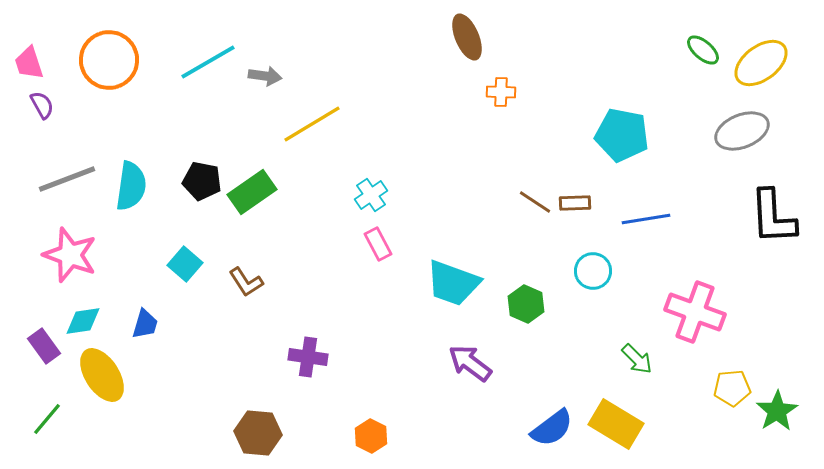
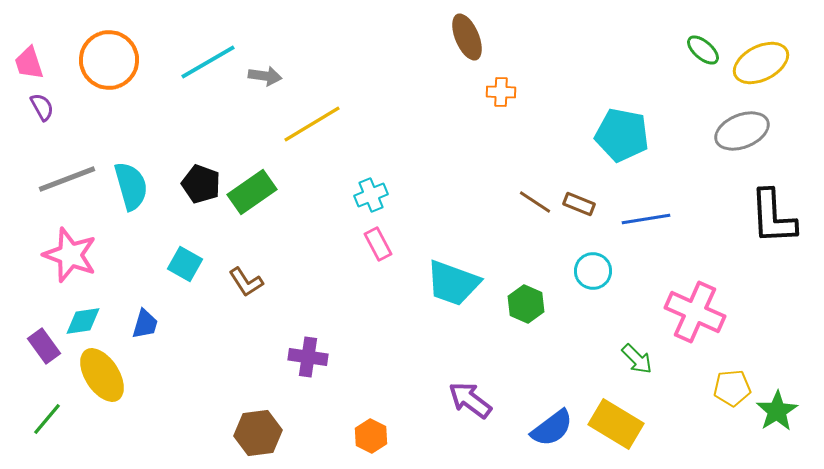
yellow ellipse at (761, 63): rotated 10 degrees clockwise
purple semicircle at (42, 105): moved 2 px down
black pentagon at (202, 181): moved 1 px left, 3 px down; rotated 9 degrees clockwise
cyan semicircle at (131, 186): rotated 24 degrees counterclockwise
cyan cross at (371, 195): rotated 12 degrees clockwise
brown rectangle at (575, 203): moved 4 px right, 1 px down; rotated 24 degrees clockwise
cyan square at (185, 264): rotated 12 degrees counterclockwise
pink cross at (695, 312): rotated 4 degrees clockwise
purple arrow at (470, 363): moved 37 px down
brown hexagon at (258, 433): rotated 12 degrees counterclockwise
